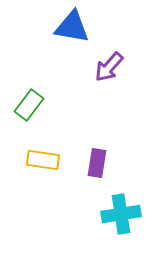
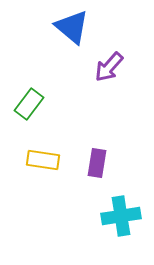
blue triangle: rotated 30 degrees clockwise
green rectangle: moved 1 px up
cyan cross: moved 2 px down
